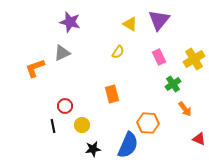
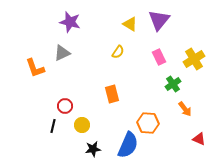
orange L-shape: rotated 90 degrees counterclockwise
black line: rotated 24 degrees clockwise
